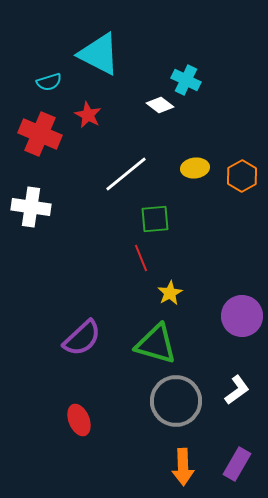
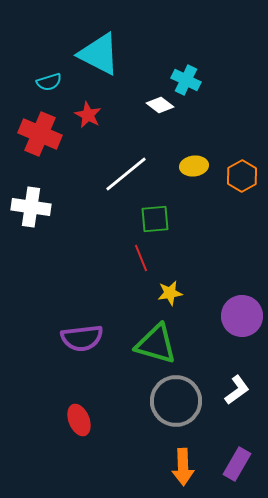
yellow ellipse: moved 1 px left, 2 px up
yellow star: rotated 20 degrees clockwise
purple semicircle: rotated 36 degrees clockwise
